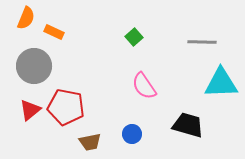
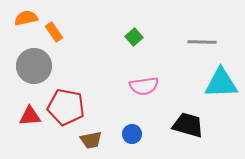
orange semicircle: rotated 125 degrees counterclockwise
orange rectangle: rotated 30 degrees clockwise
pink semicircle: rotated 64 degrees counterclockwise
red triangle: moved 6 px down; rotated 35 degrees clockwise
brown trapezoid: moved 1 px right, 2 px up
